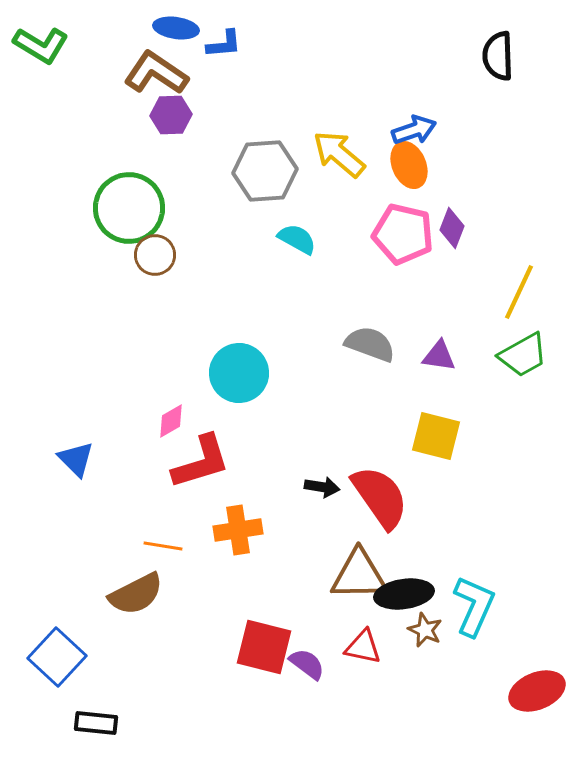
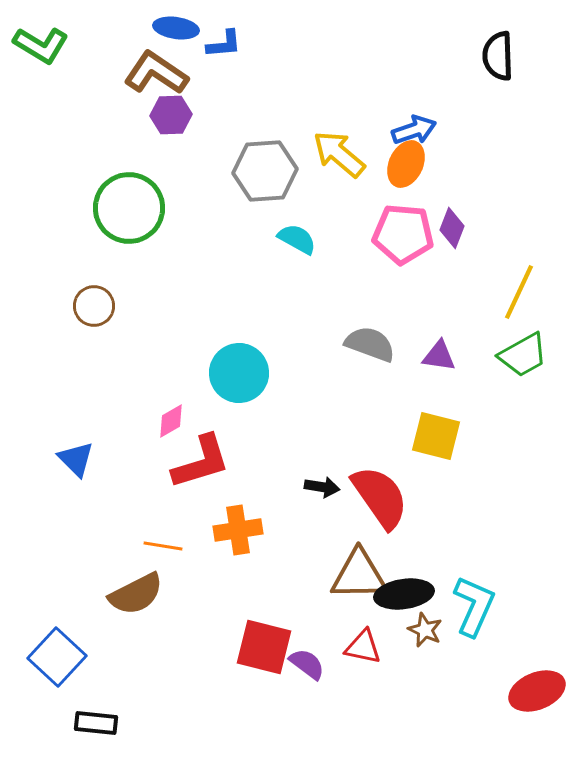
orange ellipse: moved 3 px left, 1 px up; rotated 48 degrees clockwise
pink pentagon: rotated 8 degrees counterclockwise
brown circle: moved 61 px left, 51 px down
